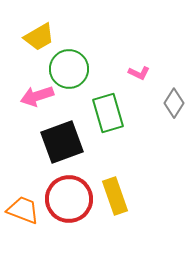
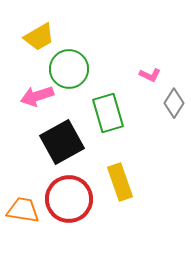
pink L-shape: moved 11 px right, 2 px down
black square: rotated 9 degrees counterclockwise
yellow rectangle: moved 5 px right, 14 px up
orange trapezoid: rotated 12 degrees counterclockwise
